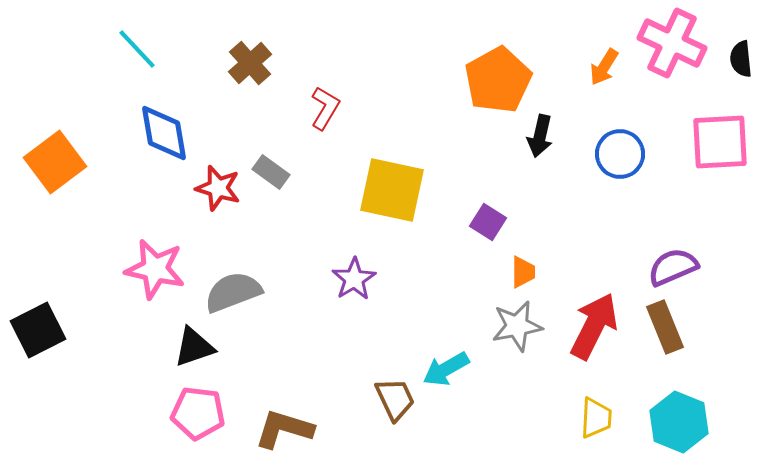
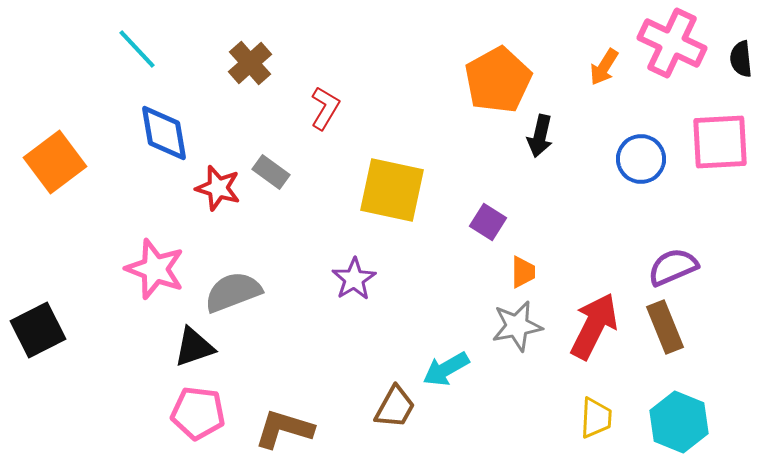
blue circle: moved 21 px right, 5 px down
pink star: rotated 8 degrees clockwise
brown trapezoid: moved 8 px down; rotated 54 degrees clockwise
